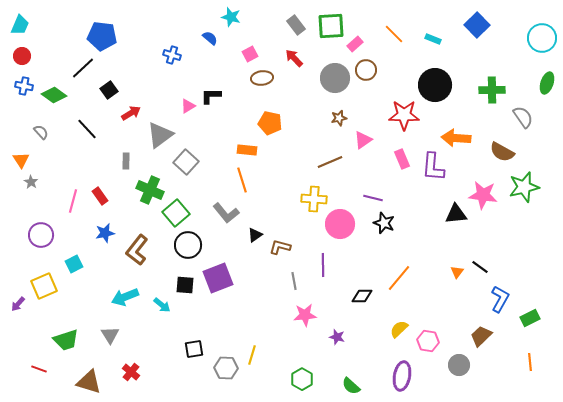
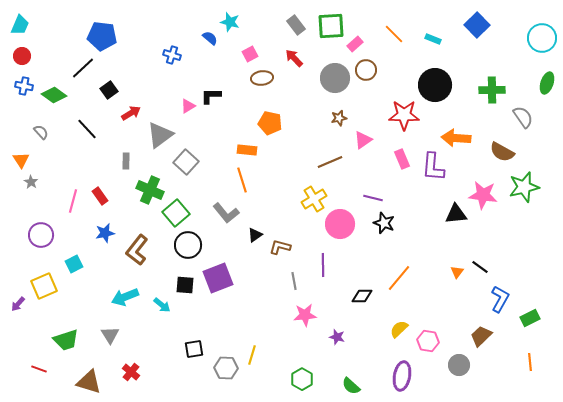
cyan star at (231, 17): moved 1 px left, 5 px down
yellow cross at (314, 199): rotated 35 degrees counterclockwise
